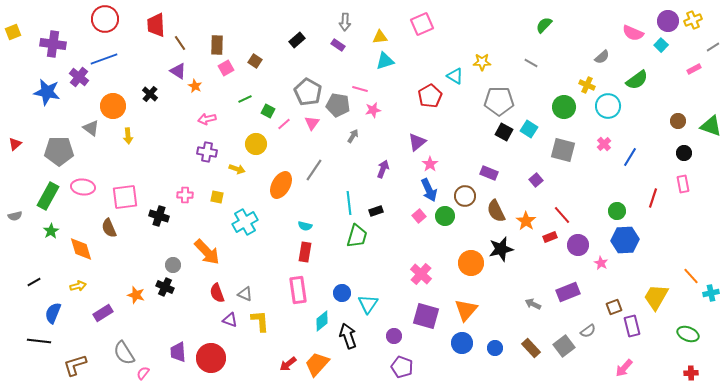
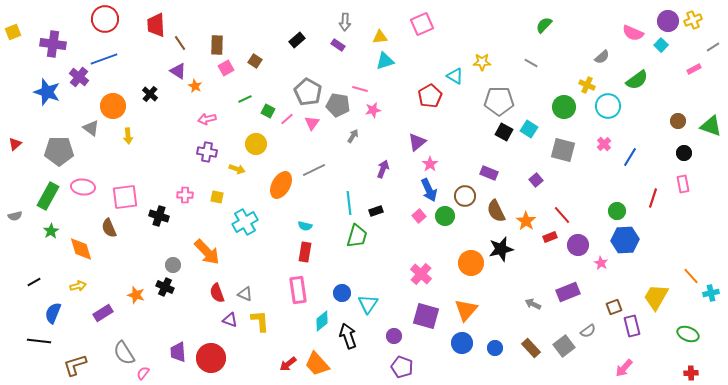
blue star at (47, 92): rotated 8 degrees clockwise
pink line at (284, 124): moved 3 px right, 5 px up
gray line at (314, 170): rotated 30 degrees clockwise
orange trapezoid at (317, 364): rotated 84 degrees counterclockwise
